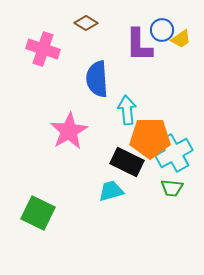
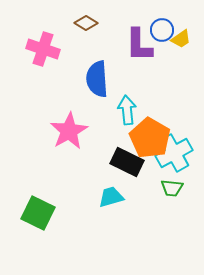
orange pentagon: rotated 30 degrees clockwise
cyan trapezoid: moved 6 px down
